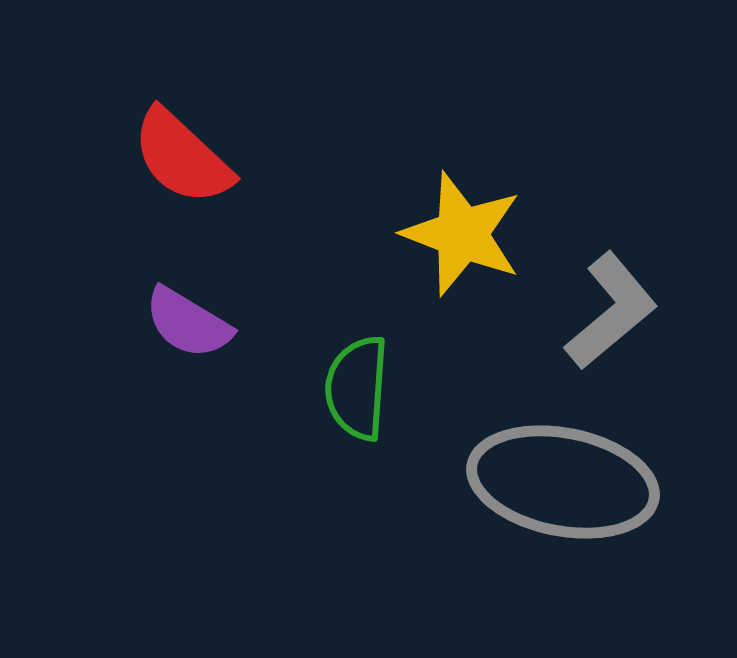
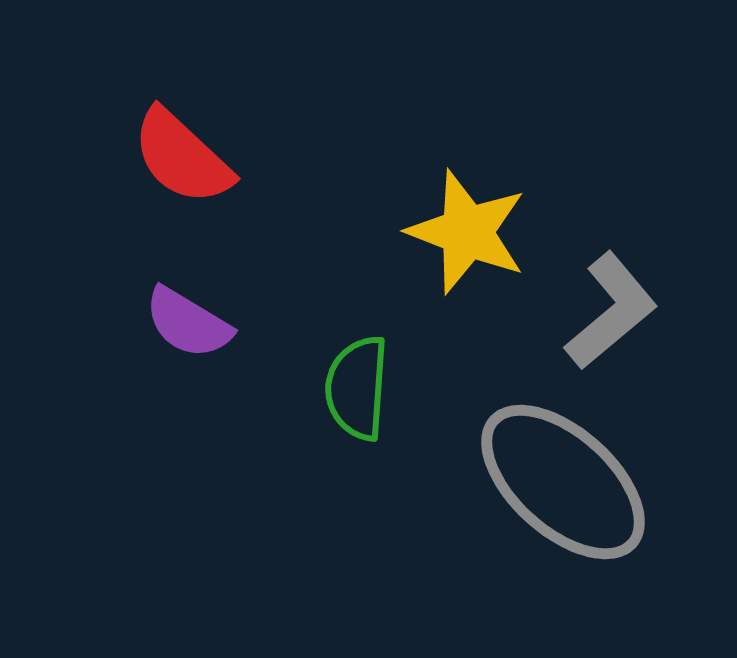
yellow star: moved 5 px right, 2 px up
gray ellipse: rotated 31 degrees clockwise
